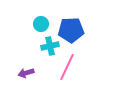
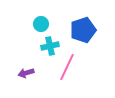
blue pentagon: moved 12 px right; rotated 15 degrees counterclockwise
